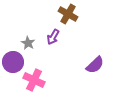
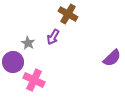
purple semicircle: moved 17 px right, 7 px up
